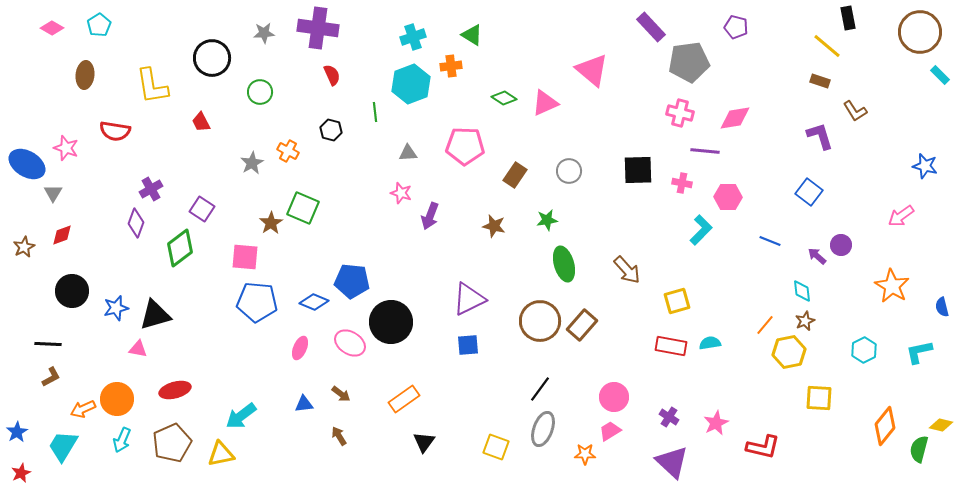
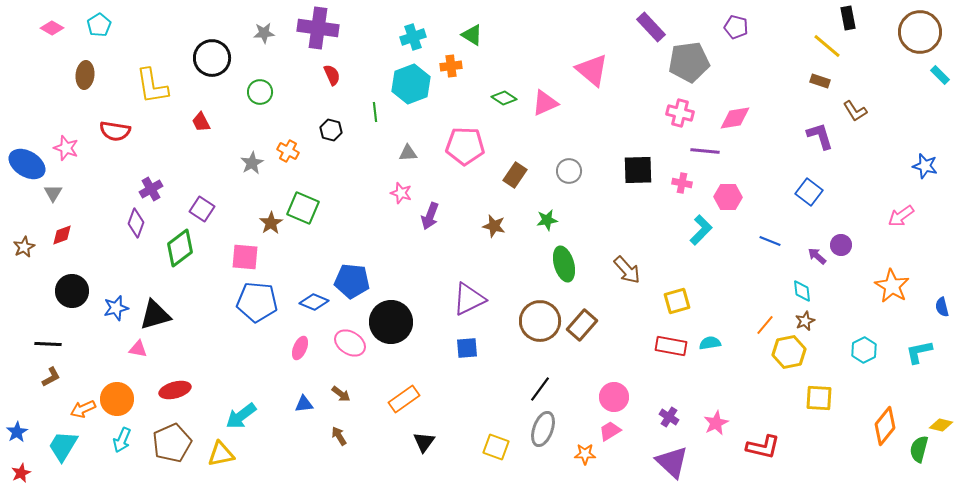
blue square at (468, 345): moved 1 px left, 3 px down
